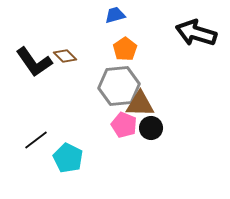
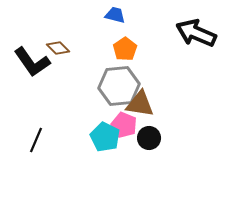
blue trapezoid: rotated 30 degrees clockwise
black arrow: rotated 6 degrees clockwise
brown diamond: moved 7 px left, 8 px up
black L-shape: moved 2 px left
brown triangle: rotated 8 degrees clockwise
black circle: moved 2 px left, 10 px down
black line: rotated 30 degrees counterclockwise
cyan pentagon: moved 37 px right, 21 px up
